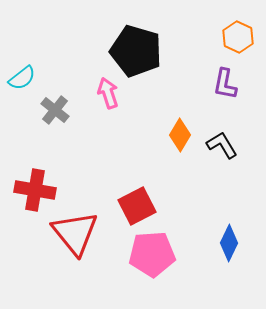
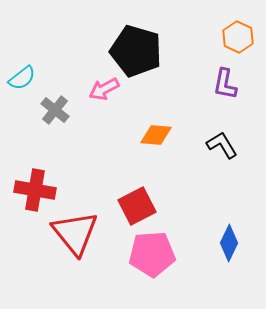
pink arrow: moved 4 px left, 4 px up; rotated 100 degrees counterclockwise
orange diamond: moved 24 px left; rotated 64 degrees clockwise
